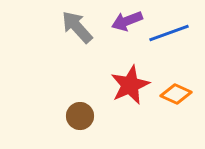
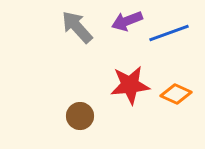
red star: rotated 18 degrees clockwise
